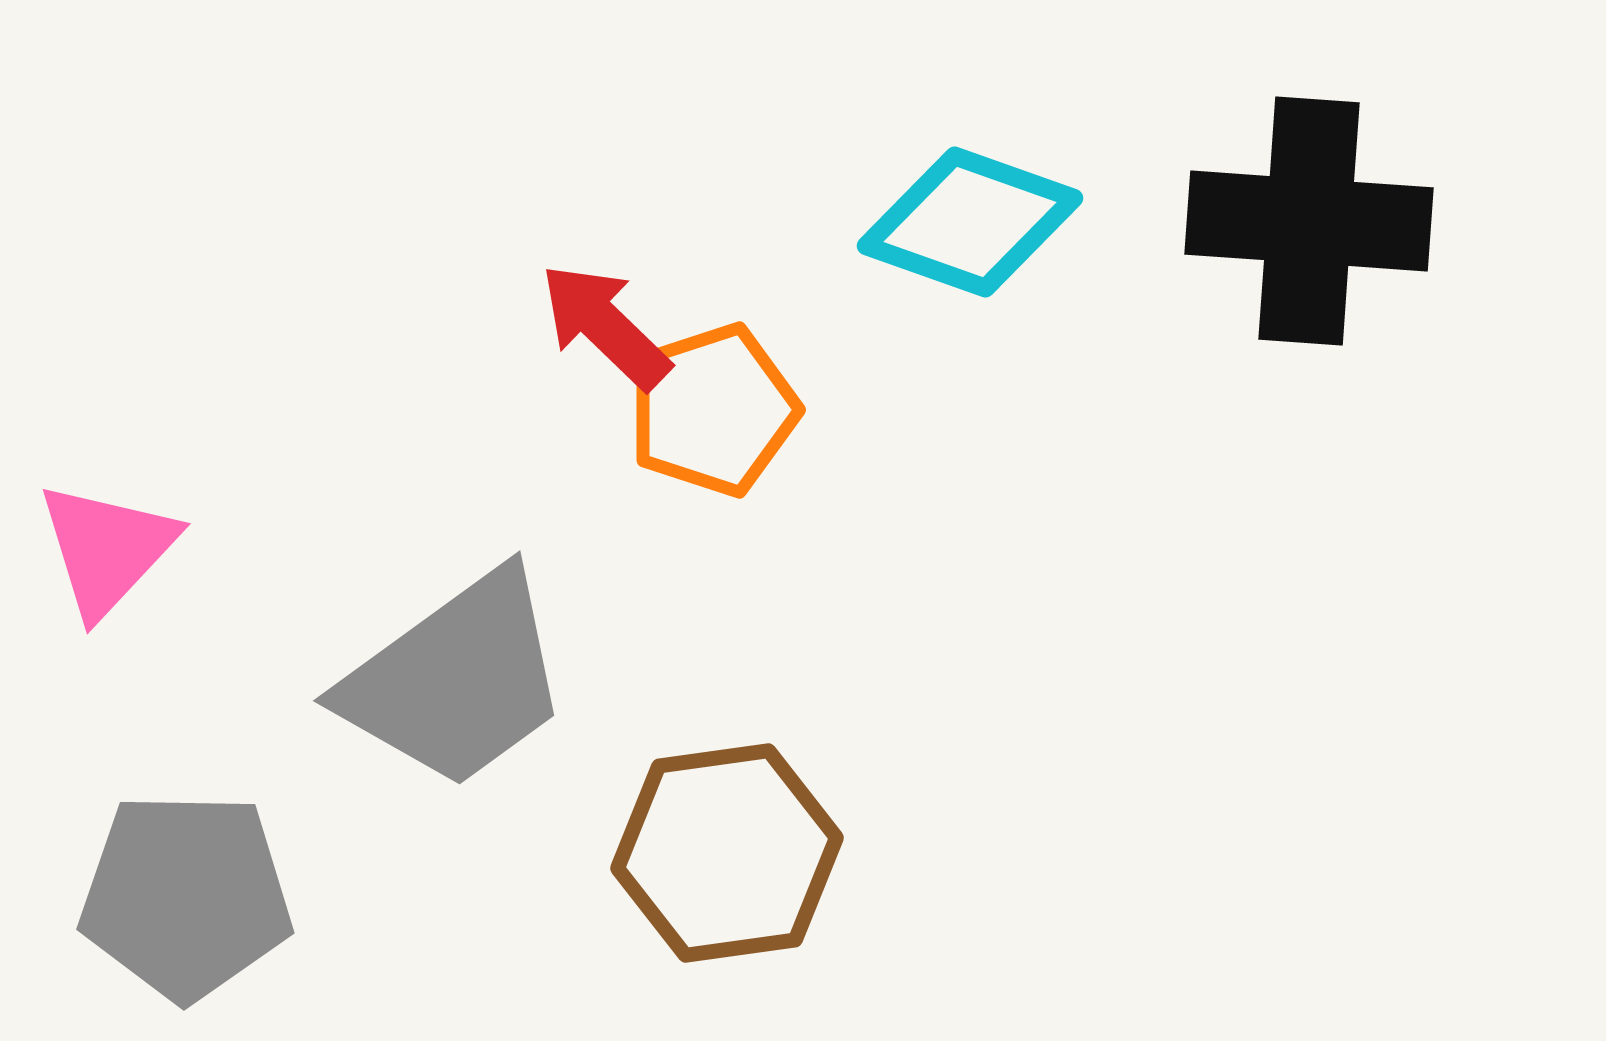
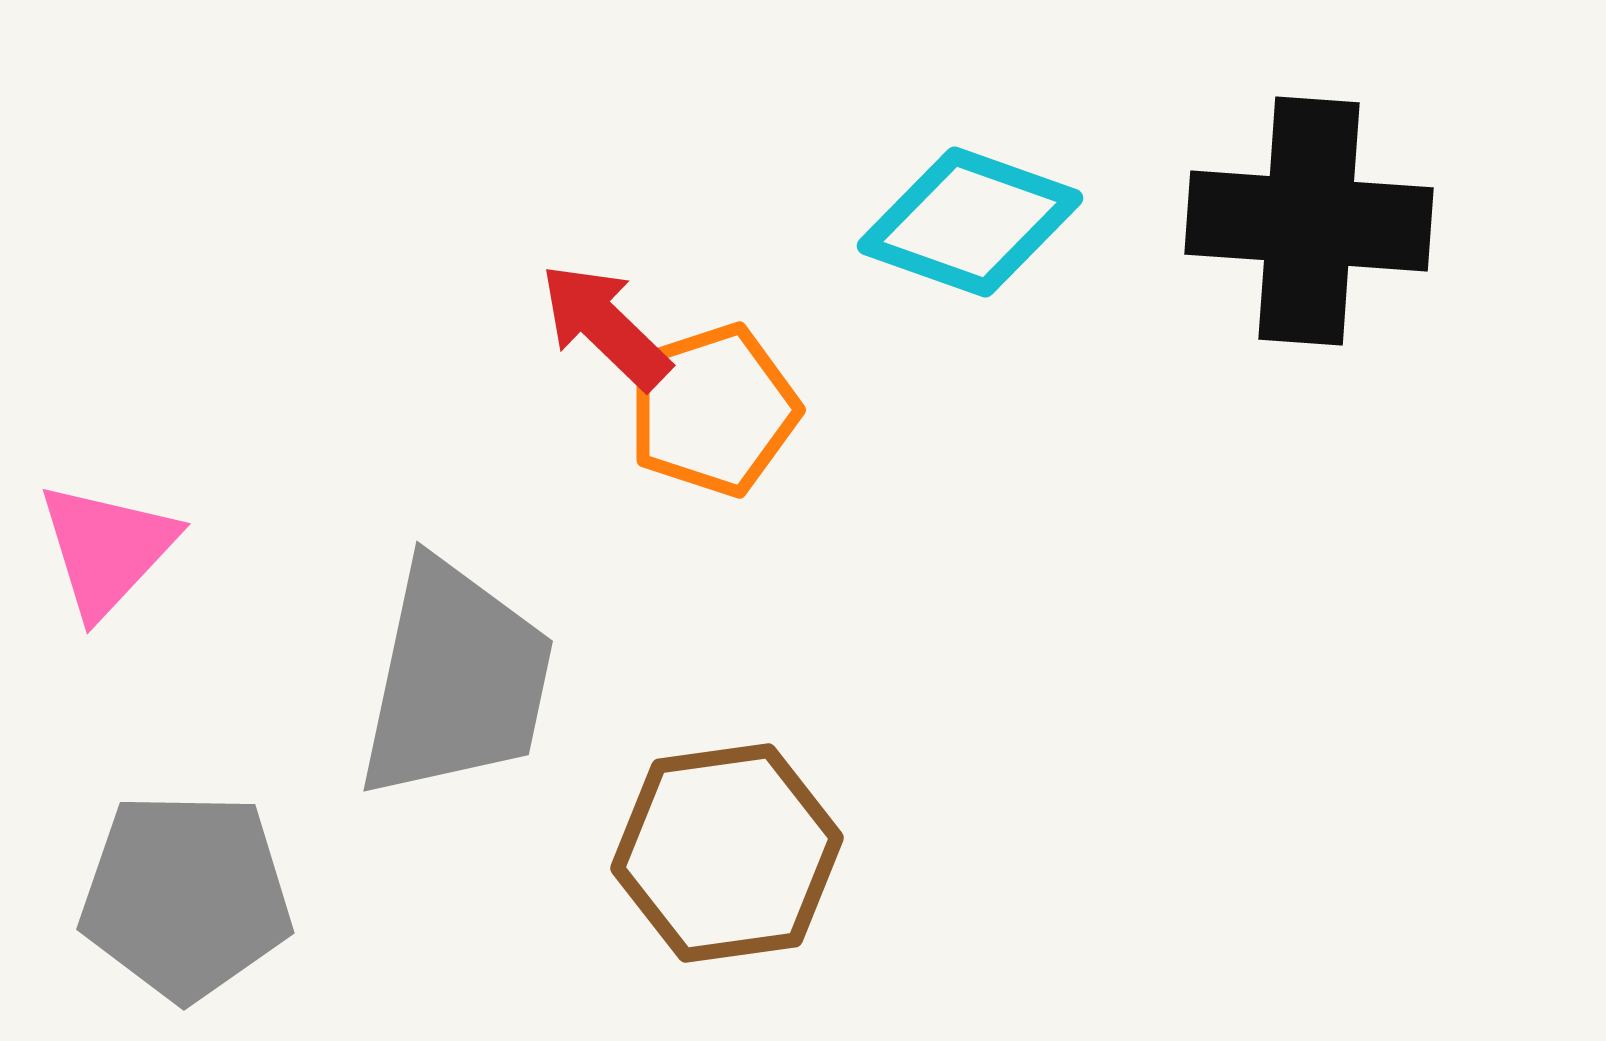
gray trapezoid: rotated 42 degrees counterclockwise
